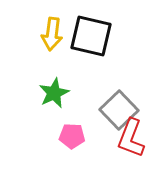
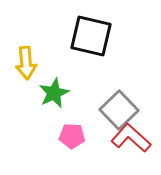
yellow arrow: moved 26 px left, 29 px down; rotated 12 degrees counterclockwise
red L-shape: rotated 111 degrees clockwise
